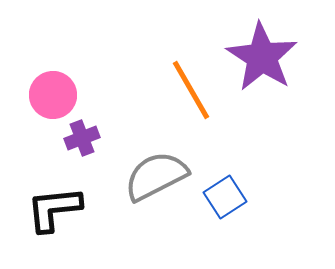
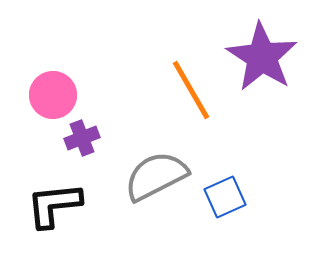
blue square: rotated 9 degrees clockwise
black L-shape: moved 4 px up
